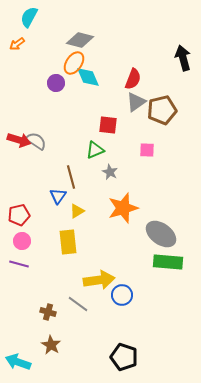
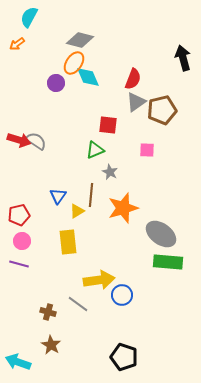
brown line: moved 20 px right, 18 px down; rotated 20 degrees clockwise
